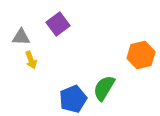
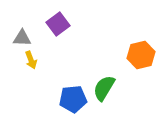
gray triangle: moved 1 px right, 1 px down
blue pentagon: rotated 16 degrees clockwise
